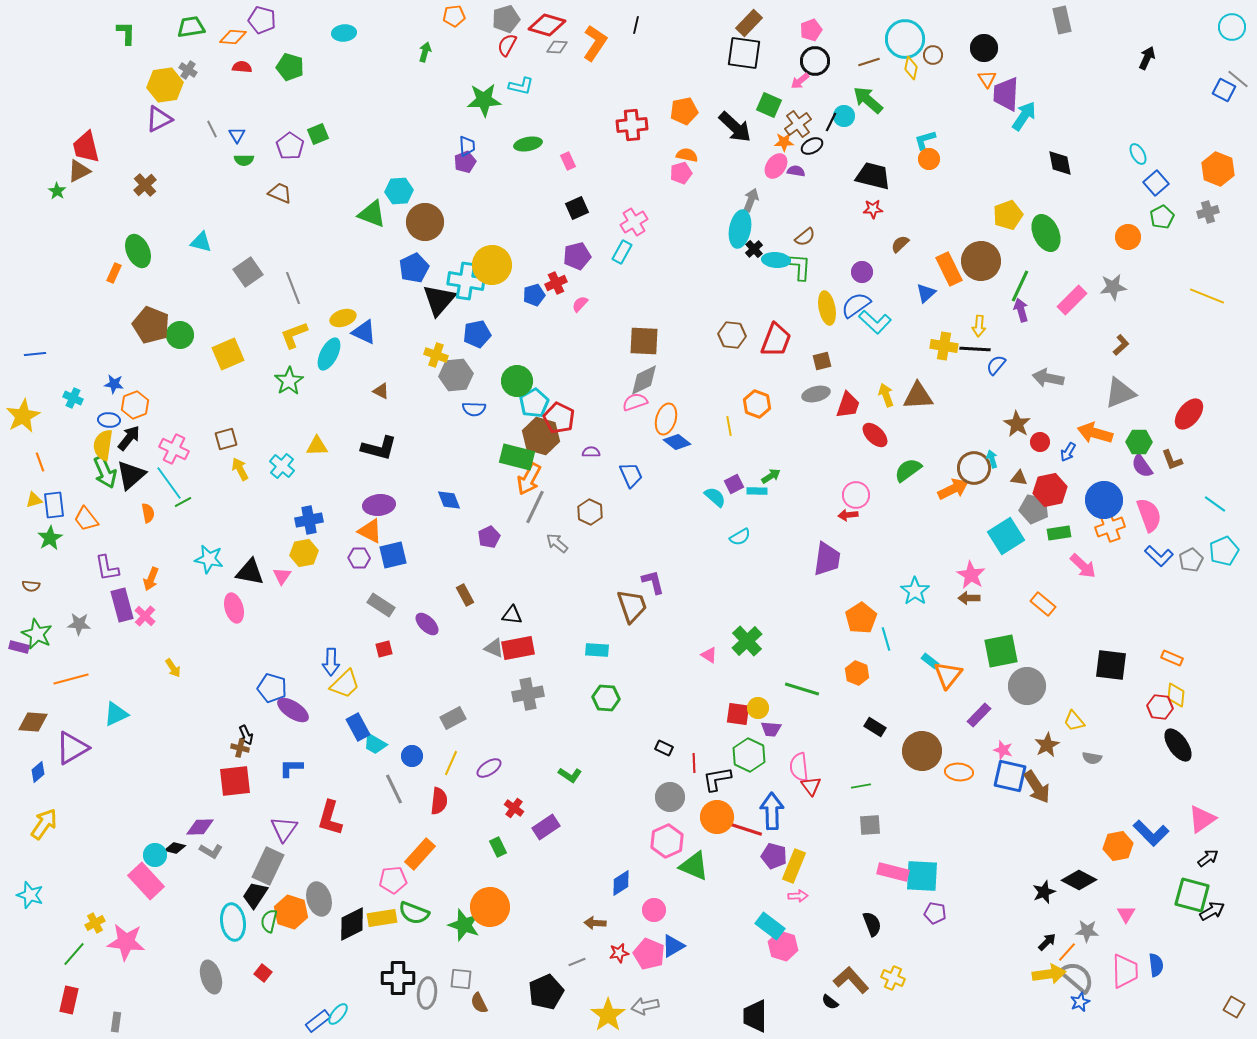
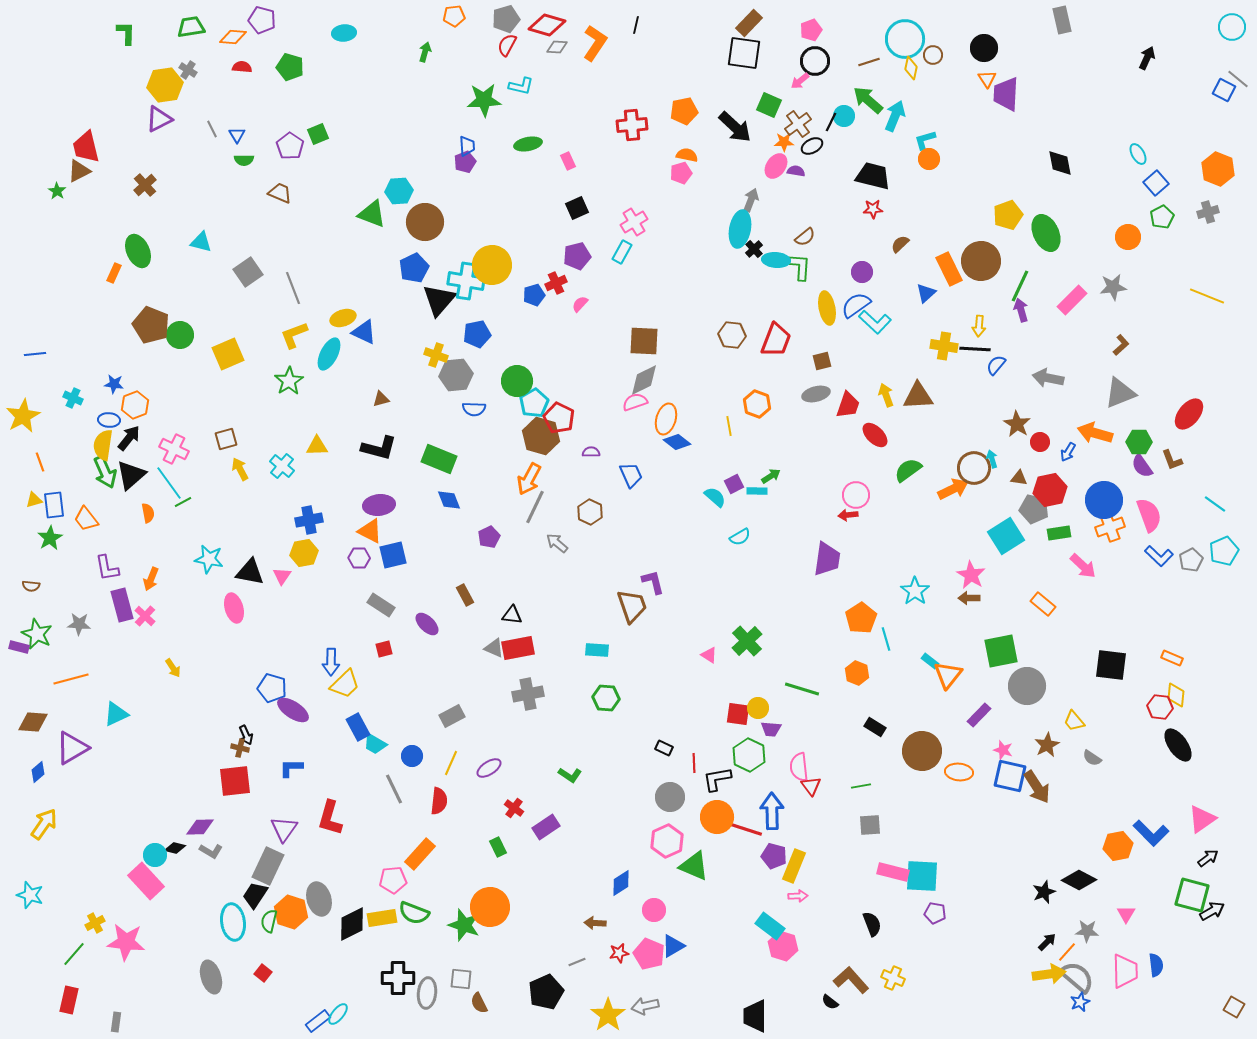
cyan arrow at (1024, 116): moved 129 px left; rotated 12 degrees counterclockwise
brown triangle at (381, 391): moved 8 px down; rotated 42 degrees counterclockwise
green rectangle at (517, 457): moved 78 px left, 2 px down; rotated 8 degrees clockwise
gray rectangle at (453, 718): moved 1 px left, 2 px up
gray semicircle at (1092, 758): rotated 24 degrees clockwise
